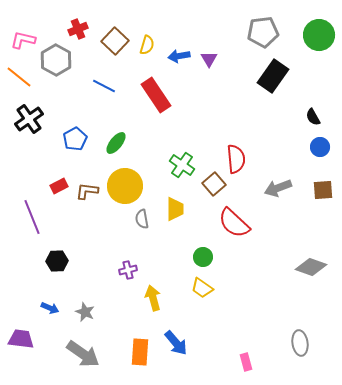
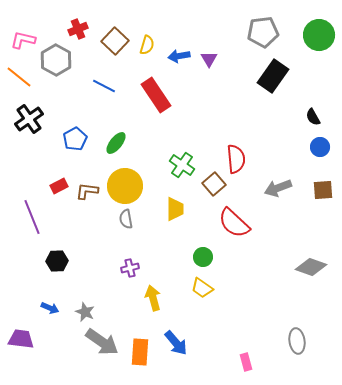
gray semicircle at (142, 219): moved 16 px left
purple cross at (128, 270): moved 2 px right, 2 px up
gray ellipse at (300, 343): moved 3 px left, 2 px up
gray arrow at (83, 354): moved 19 px right, 12 px up
